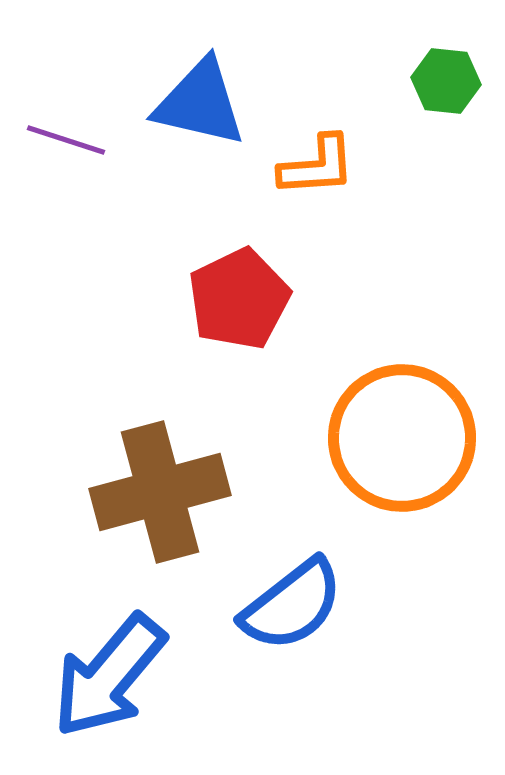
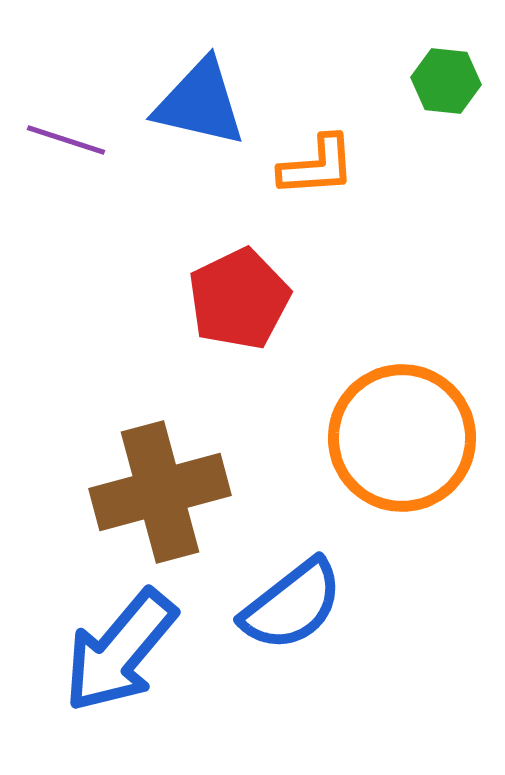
blue arrow: moved 11 px right, 25 px up
